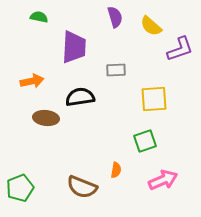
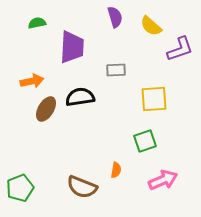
green semicircle: moved 2 px left, 6 px down; rotated 24 degrees counterclockwise
purple trapezoid: moved 2 px left
brown ellipse: moved 9 px up; rotated 65 degrees counterclockwise
